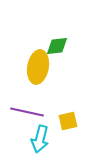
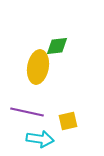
cyan arrow: rotated 96 degrees counterclockwise
